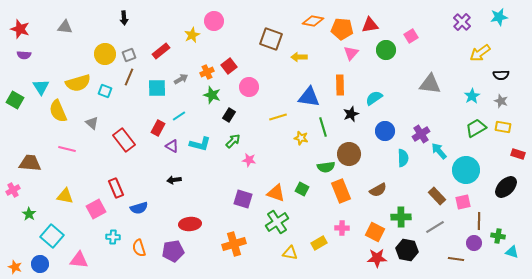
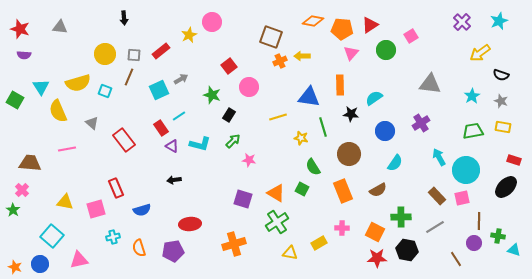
cyan star at (499, 17): moved 4 px down; rotated 12 degrees counterclockwise
pink circle at (214, 21): moved 2 px left, 1 px down
red triangle at (370, 25): rotated 24 degrees counterclockwise
gray triangle at (65, 27): moved 5 px left
yellow star at (192, 35): moved 3 px left
brown square at (271, 39): moved 2 px up
gray square at (129, 55): moved 5 px right; rotated 24 degrees clockwise
yellow arrow at (299, 57): moved 3 px right, 1 px up
orange cross at (207, 72): moved 73 px right, 11 px up
black semicircle at (501, 75): rotated 21 degrees clockwise
cyan square at (157, 88): moved 2 px right, 2 px down; rotated 24 degrees counterclockwise
black star at (351, 114): rotated 28 degrees clockwise
red rectangle at (158, 128): moved 3 px right; rotated 63 degrees counterclockwise
green trapezoid at (476, 128): moved 3 px left, 3 px down; rotated 20 degrees clockwise
purple cross at (421, 134): moved 11 px up
pink line at (67, 149): rotated 24 degrees counterclockwise
cyan arrow at (439, 151): moved 6 px down; rotated 12 degrees clockwise
red rectangle at (518, 154): moved 4 px left, 6 px down
cyan semicircle at (403, 158): moved 8 px left, 5 px down; rotated 36 degrees clockwise
green semicircle at (326, 167): moved 13 px left; rotated 66 degrees clockwise
pink cross at (13, 190): moved 9 px right; rotated 16 degrees counterclockwise
orange rectangle at (341, 191): moved 2 px right
orange triangle at (276, 193): rotated 12 degrees clockwise
yellow triangle at (65, 196): moved 6 px down
pink square at (463, 202): moved 1 px left, 4 px up
blue semicircle at (139, 208): moved 3 px right, 2 px down
pink square at (96, 209): rotated 12 degrees clockwise
green star at (29, 214): moved 16 px left, 4 px up
cyan cross at (113, 237): rotated 16 degrees counterclockwise
cyan triangle at (512, 252): moved 2 px right, 2 px up
brown line at (456, 259): rotated 49 degrees clockwise
pink triangle at (79, 260): rotated 18 degrees counterclockwise
